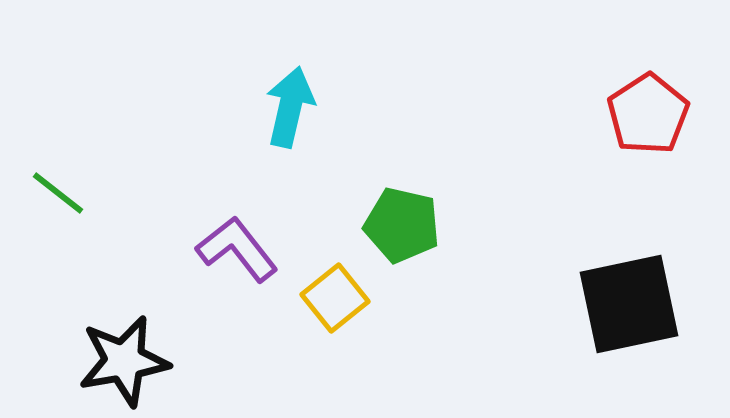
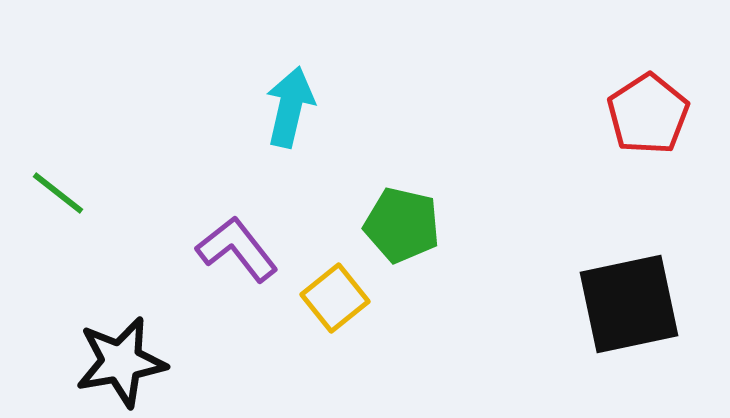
black star: moved 3 px left, 1 px down
